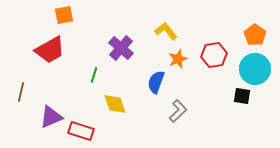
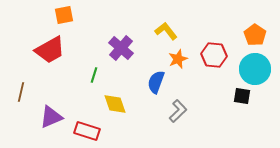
red hexagon: rotated 15 degrees clockwise
red rectangle: moved 6 px right
